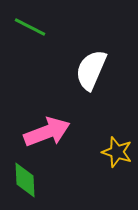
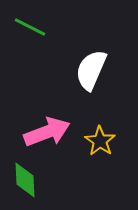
yellow star: moved 17 px left, 11 px up; rotated 16 degrees clockwise
